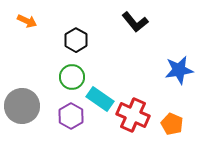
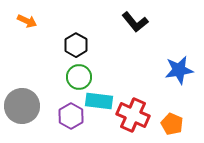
black hexagon: moved 5 px down
green circle: moved 7 px right
cyan rectangle: moved 1 px left, 2 px down; rotated 28 degrees counterclockwise
